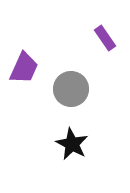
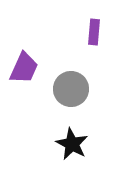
purple rectangle: moved 11 px left, 6 px up; rotated 40 degrees clockwise
